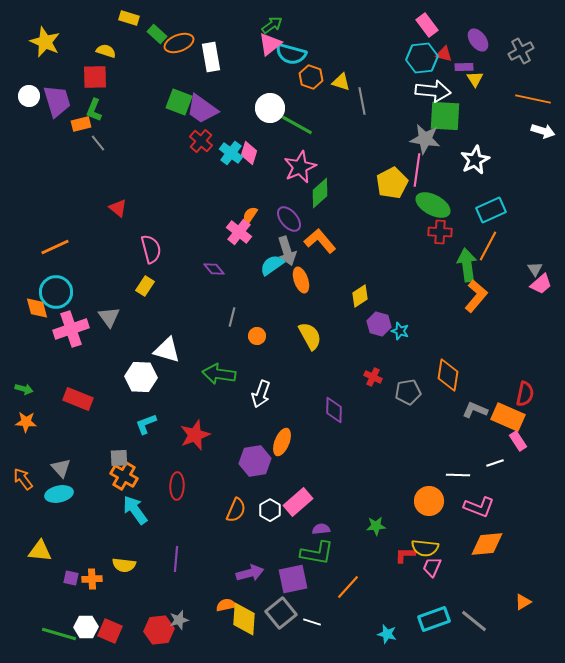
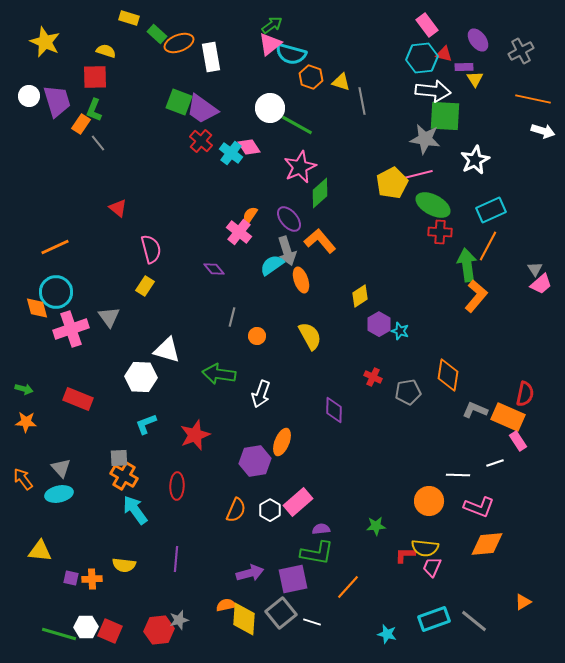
orange rectangle at (81, 124): rotated 42 degrees counterclockwise
pink diamond at (249, 153): moved 6 px up; rotated 50 degrees counterclockwise
pink line at (417, 170): moved 1 px left, 5 px down; rotated 68 degrees clockwise
purple hexagon at (379, 324): rotated 15 degrees clockwise
